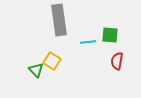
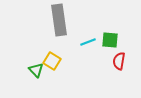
green square: moved 5 px down
cyan line: rotated 14 degrees counterclockwise
red semicircle: moved 2 px right
